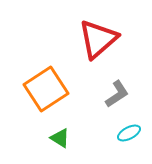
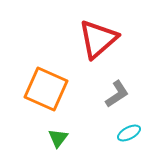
orange square: rotated 33 degrees counterclockwise
green triangle: moved 2 px left; rotated 35 degrees clockwise
